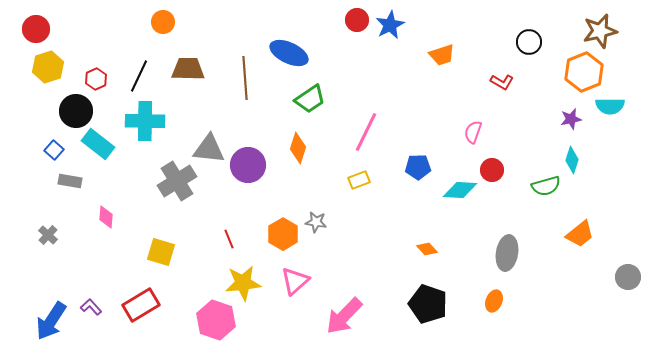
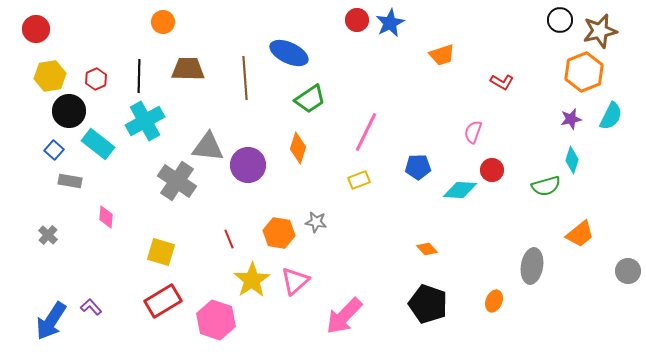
blue star at (390, 25): moved 2 px up
black circle at (529, 42): moved 31 px right, 22 px up
yellow hexagon at (48, 67): moved 2 px right, 9 px down; rotated 8 degrees clockwise
black line at (139, 76): rotated 24 degrees counterclockwise
cyan semicircle at (610, 106): moved 1 px right, 10 px down; rotated 64 degrees counterclockwise
black circle at (76, 111): moved 7 px left
cyan cross at (145, 121): rotated 30 degrees counterclockwise
gray triangle at (209, 149): moved 1 px left, 2 px up
gray cross at (177, 181): rotated 24 degrees counterclockwise
orange hexagon at (283, 234): moved 4 px left, 1 px up; rotated 20 degrees counterclockwise
gray ellipse at (507, 253): moved 25 px right, 13 px down
gray circle at (628, 277): moved 6 px up
yellow star at (243, 283): moved 9 px right, 3 px up; rotated 27 degrees counterclockwise
red rectangle at (141, 305): moved 22 px right, 4 px up
